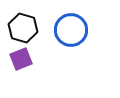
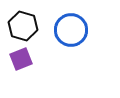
black hexagon: moved 2 px up
